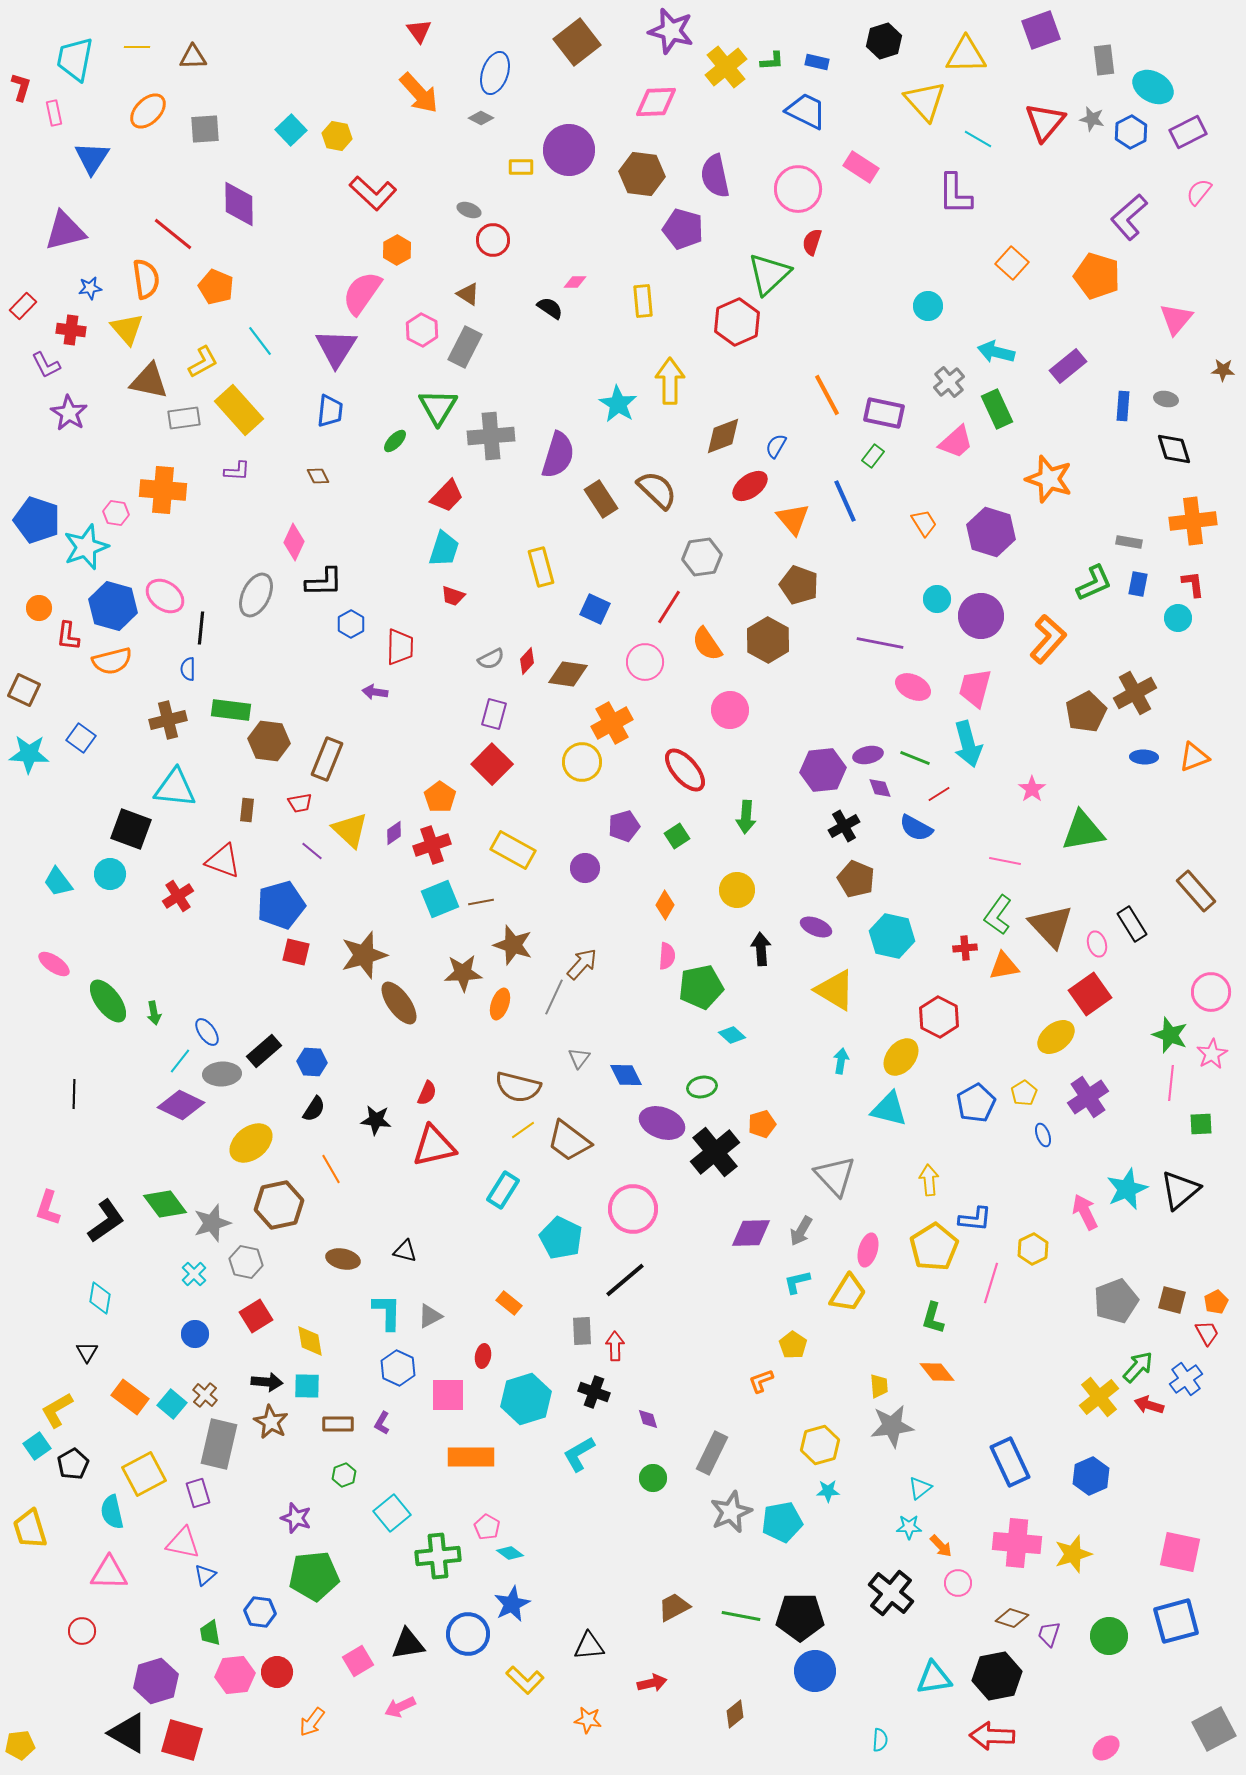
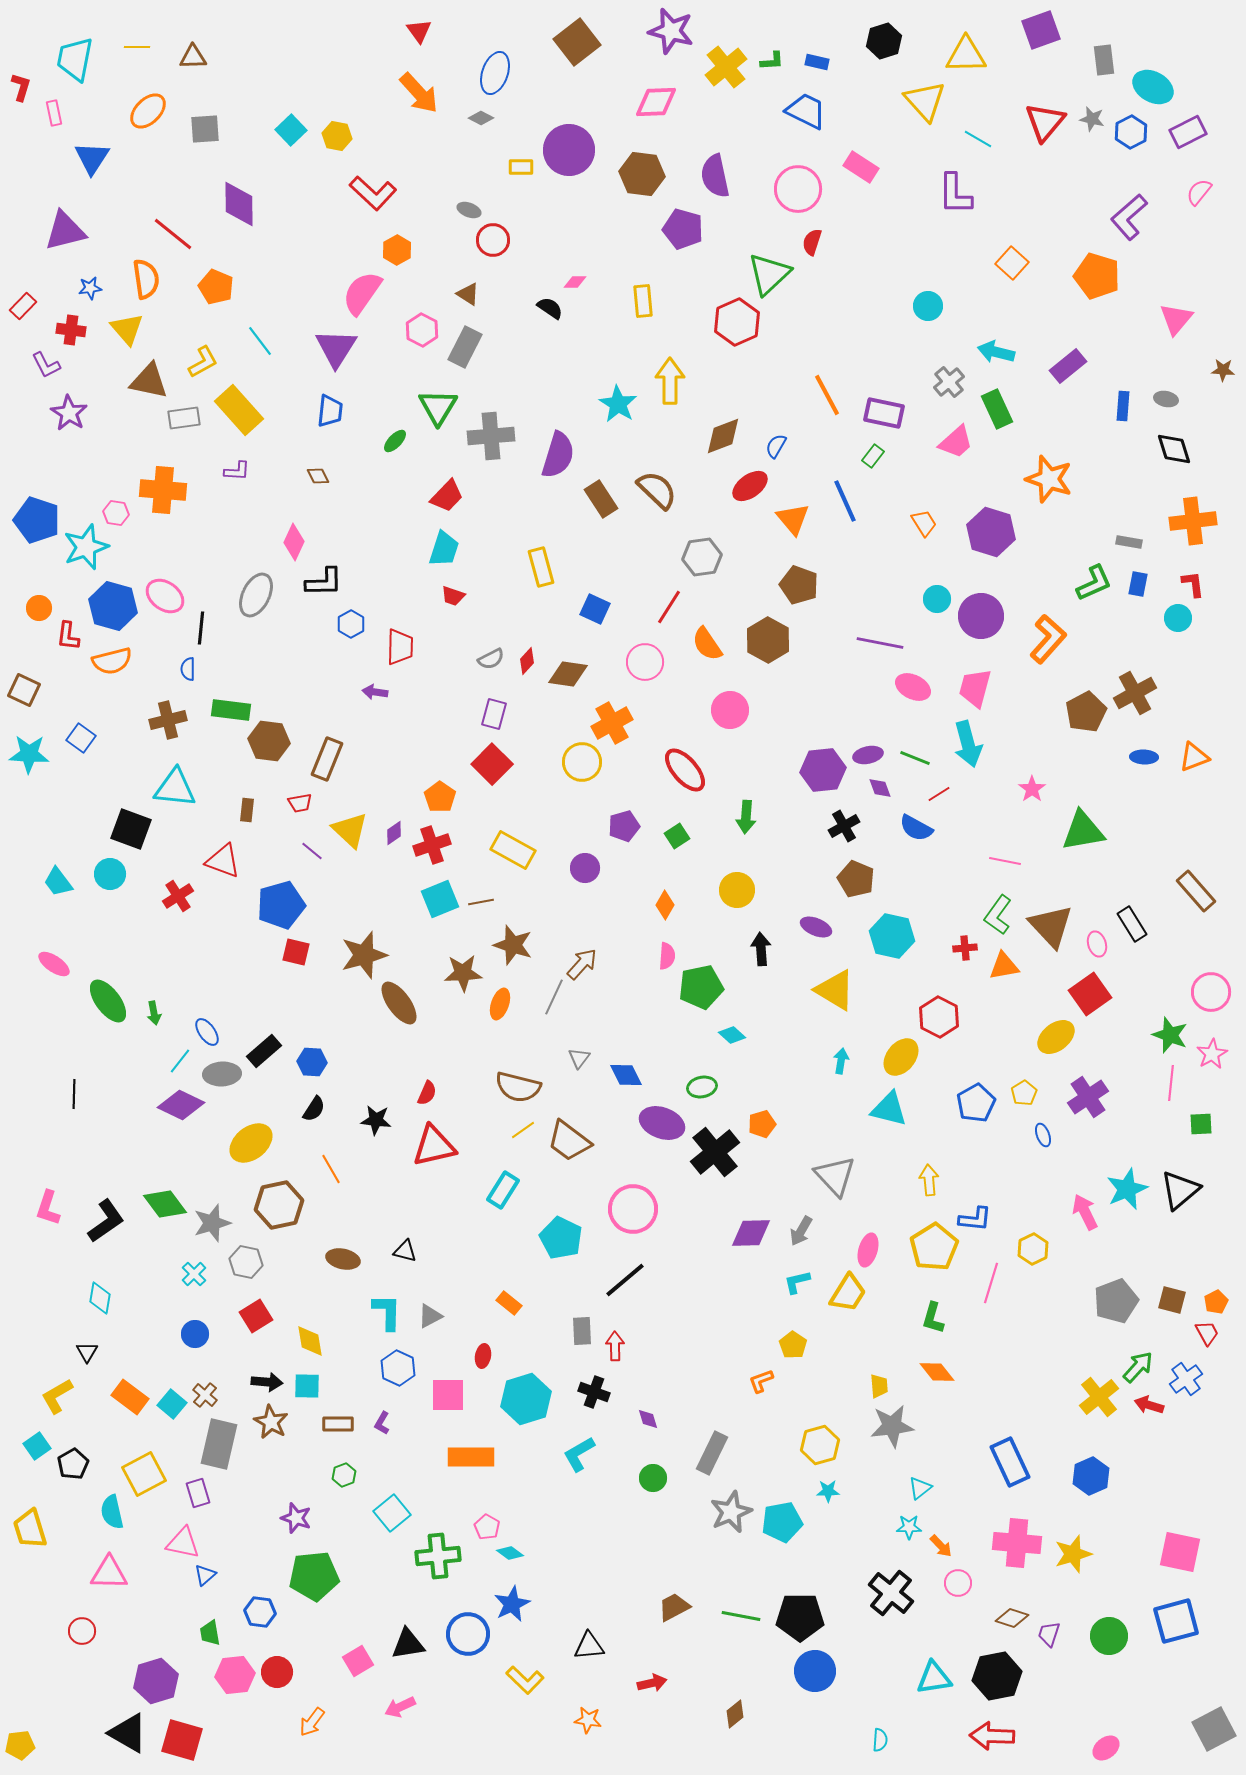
yellow L-shape at (57, 1410): moved 14 px up
